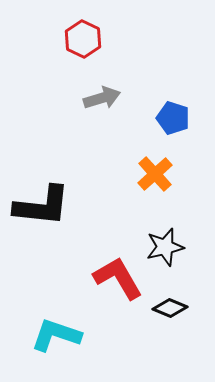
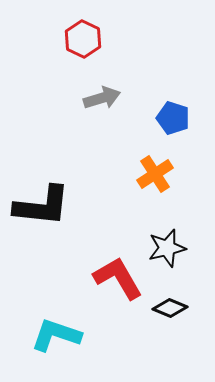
orange cross: rotated 9 degrees clockwise
black star: moved 2 px right, 1 px down
